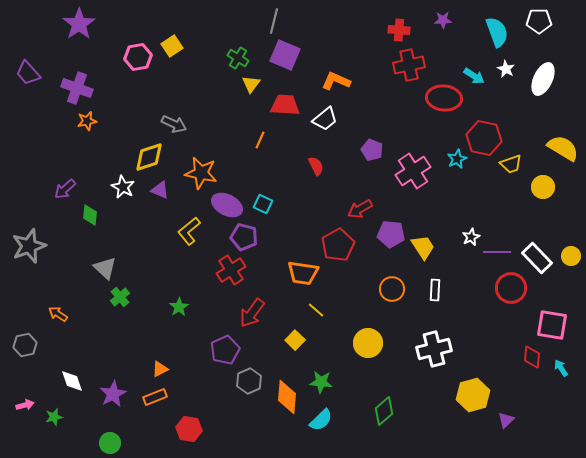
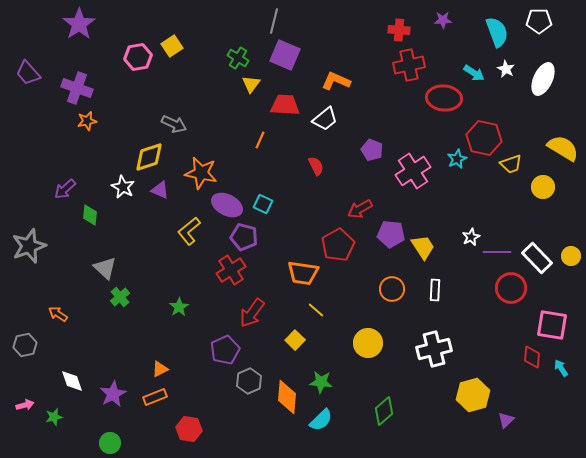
cyan arrow at (474, 76): moved 3 px up
